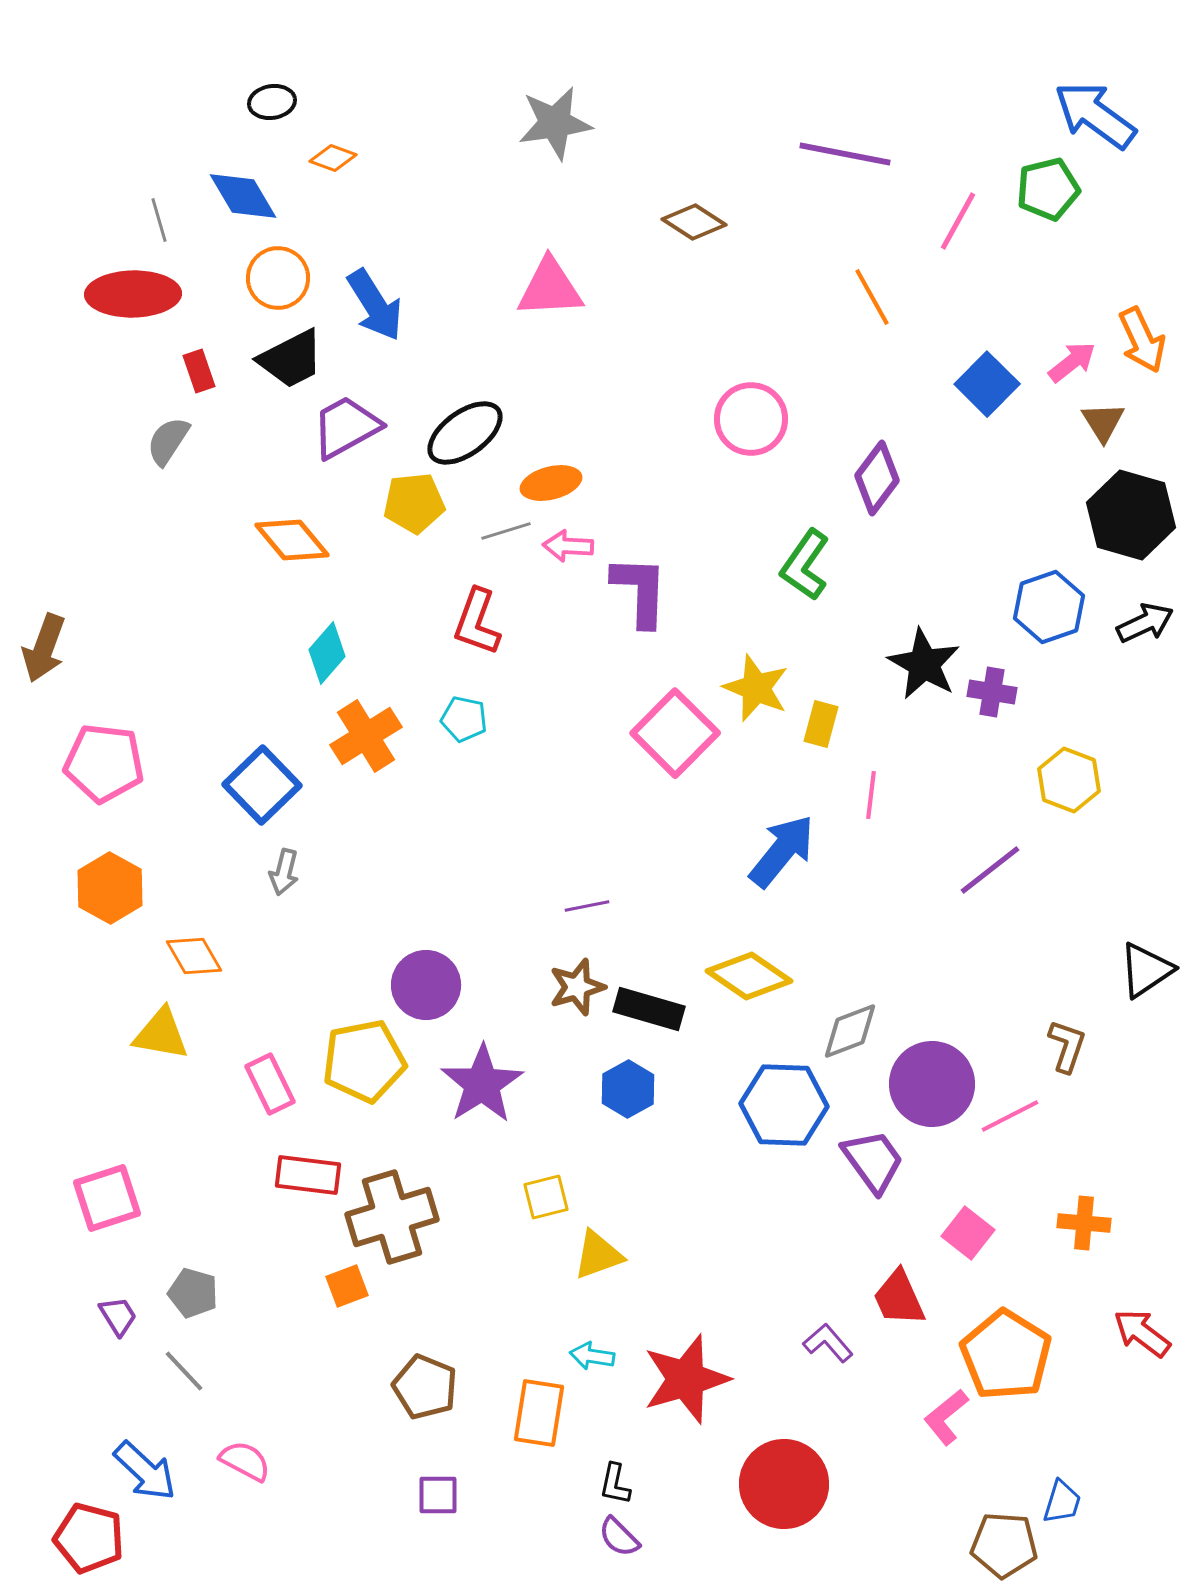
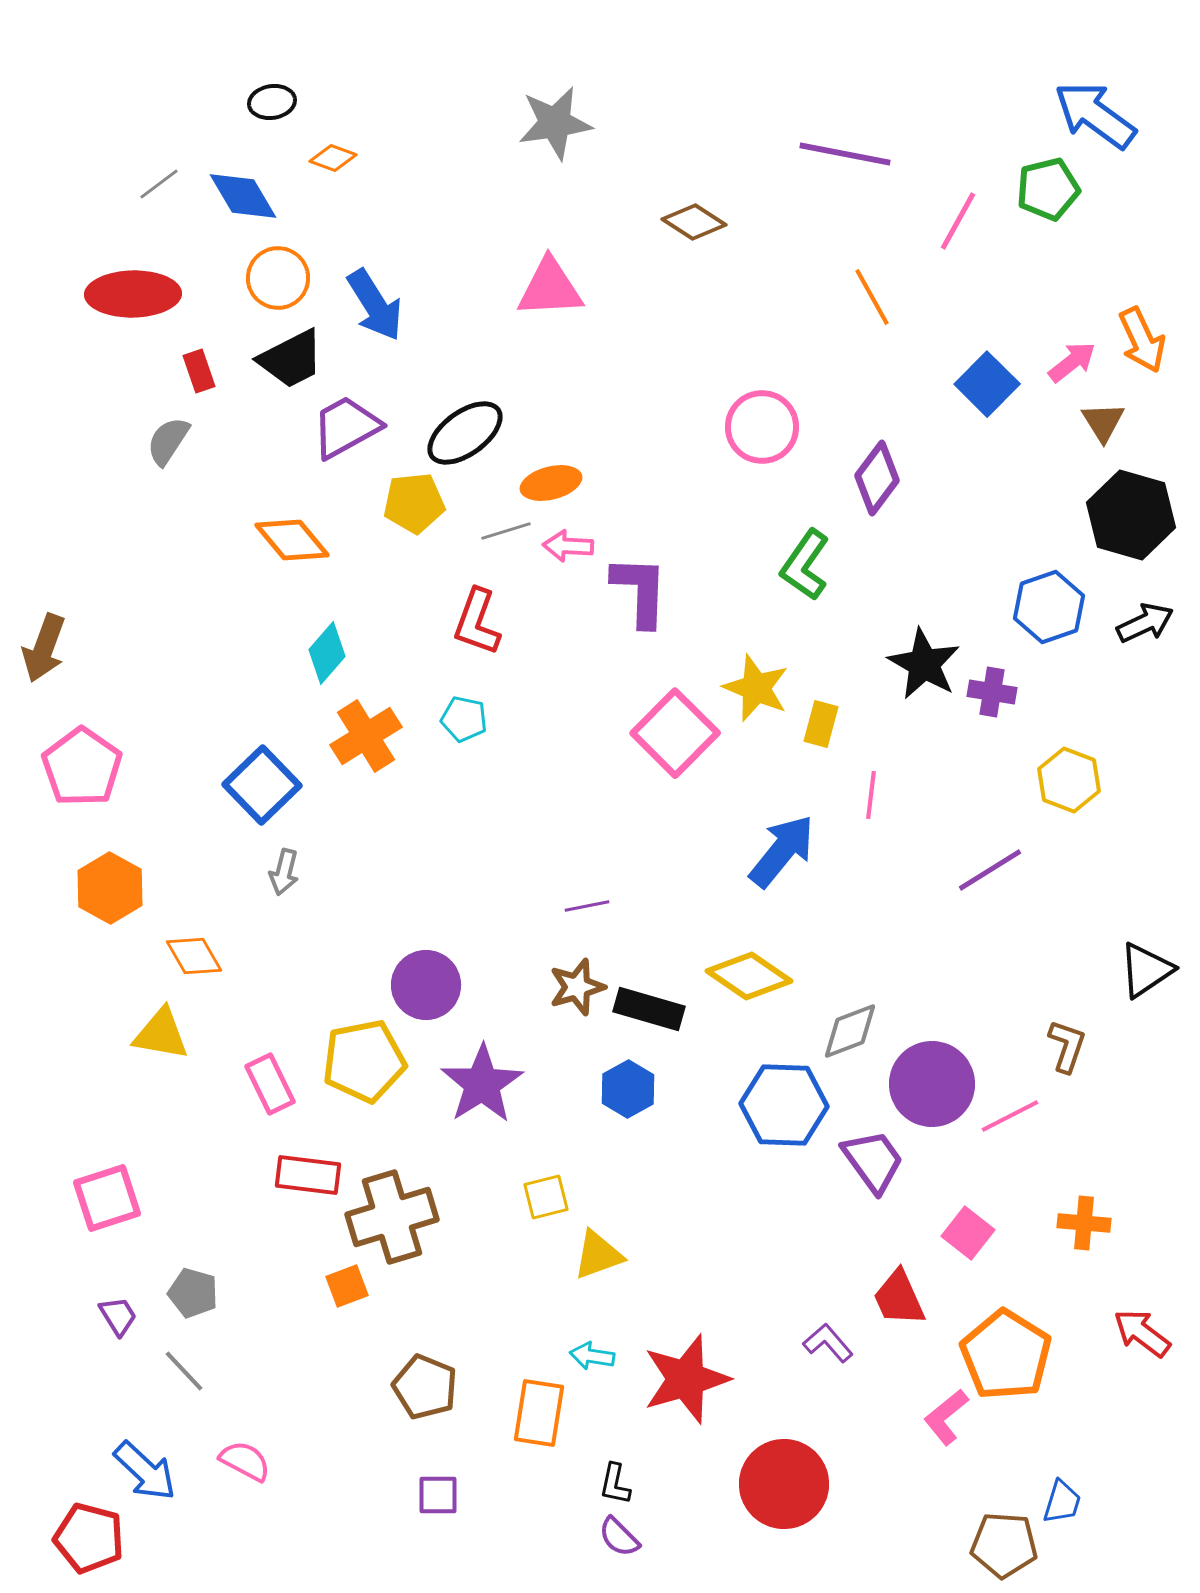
gray line at (159, 220): moved 36 px up; rotated 69 degrees clockwise
pink circle at (751, 419): moved 11 px right, 8 px down
pink pentagon at (104, 763): moved 22 px left, 4 px down; rotated 28 degrees clockwise
purple line at (990, 870): rotated 6 degrees clockwise
